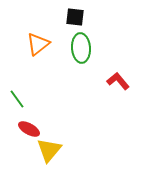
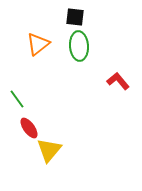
green ellipse: moved 2 px left, 2 px up
red ellipse: moved 1 px up; rotated 25 degrees clockwise
